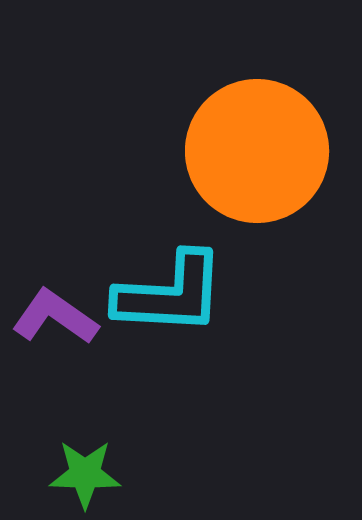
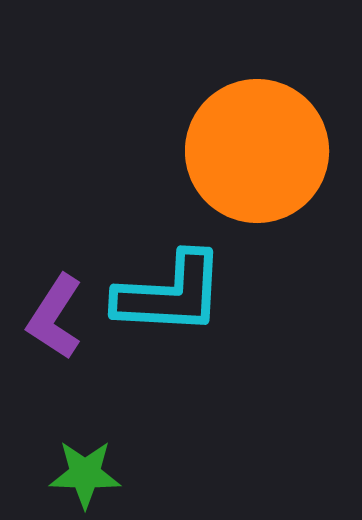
purple L-shape: rotated 92 degrees counterclockwise
